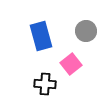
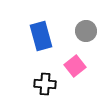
pink square: moved 4 px right, 2 px down
